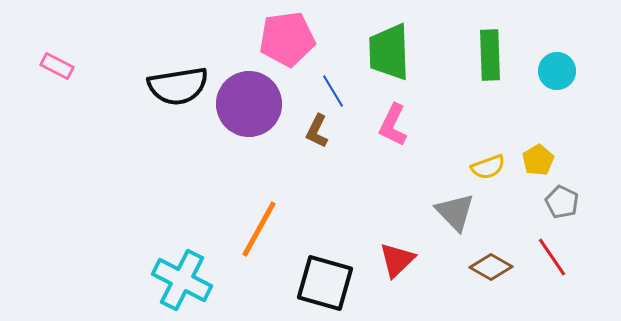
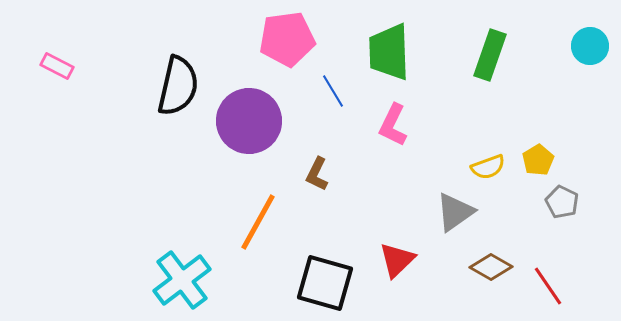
green rectangle: rotated 21 degrees clockwise
cyan circle: moved 33 px right, 25 px up
black semicircle: rotated 68 degrees counterclockwise
purple circle: moved 17 px down
brown L-shape: moved 43 px down
gray triangle: rotated 39 degrees clockwise
orange line: moved 1 px left, 7 px up
red line: moved 4 px left, 29 px down
cyan cross: rotated 26 degrees clockwise
